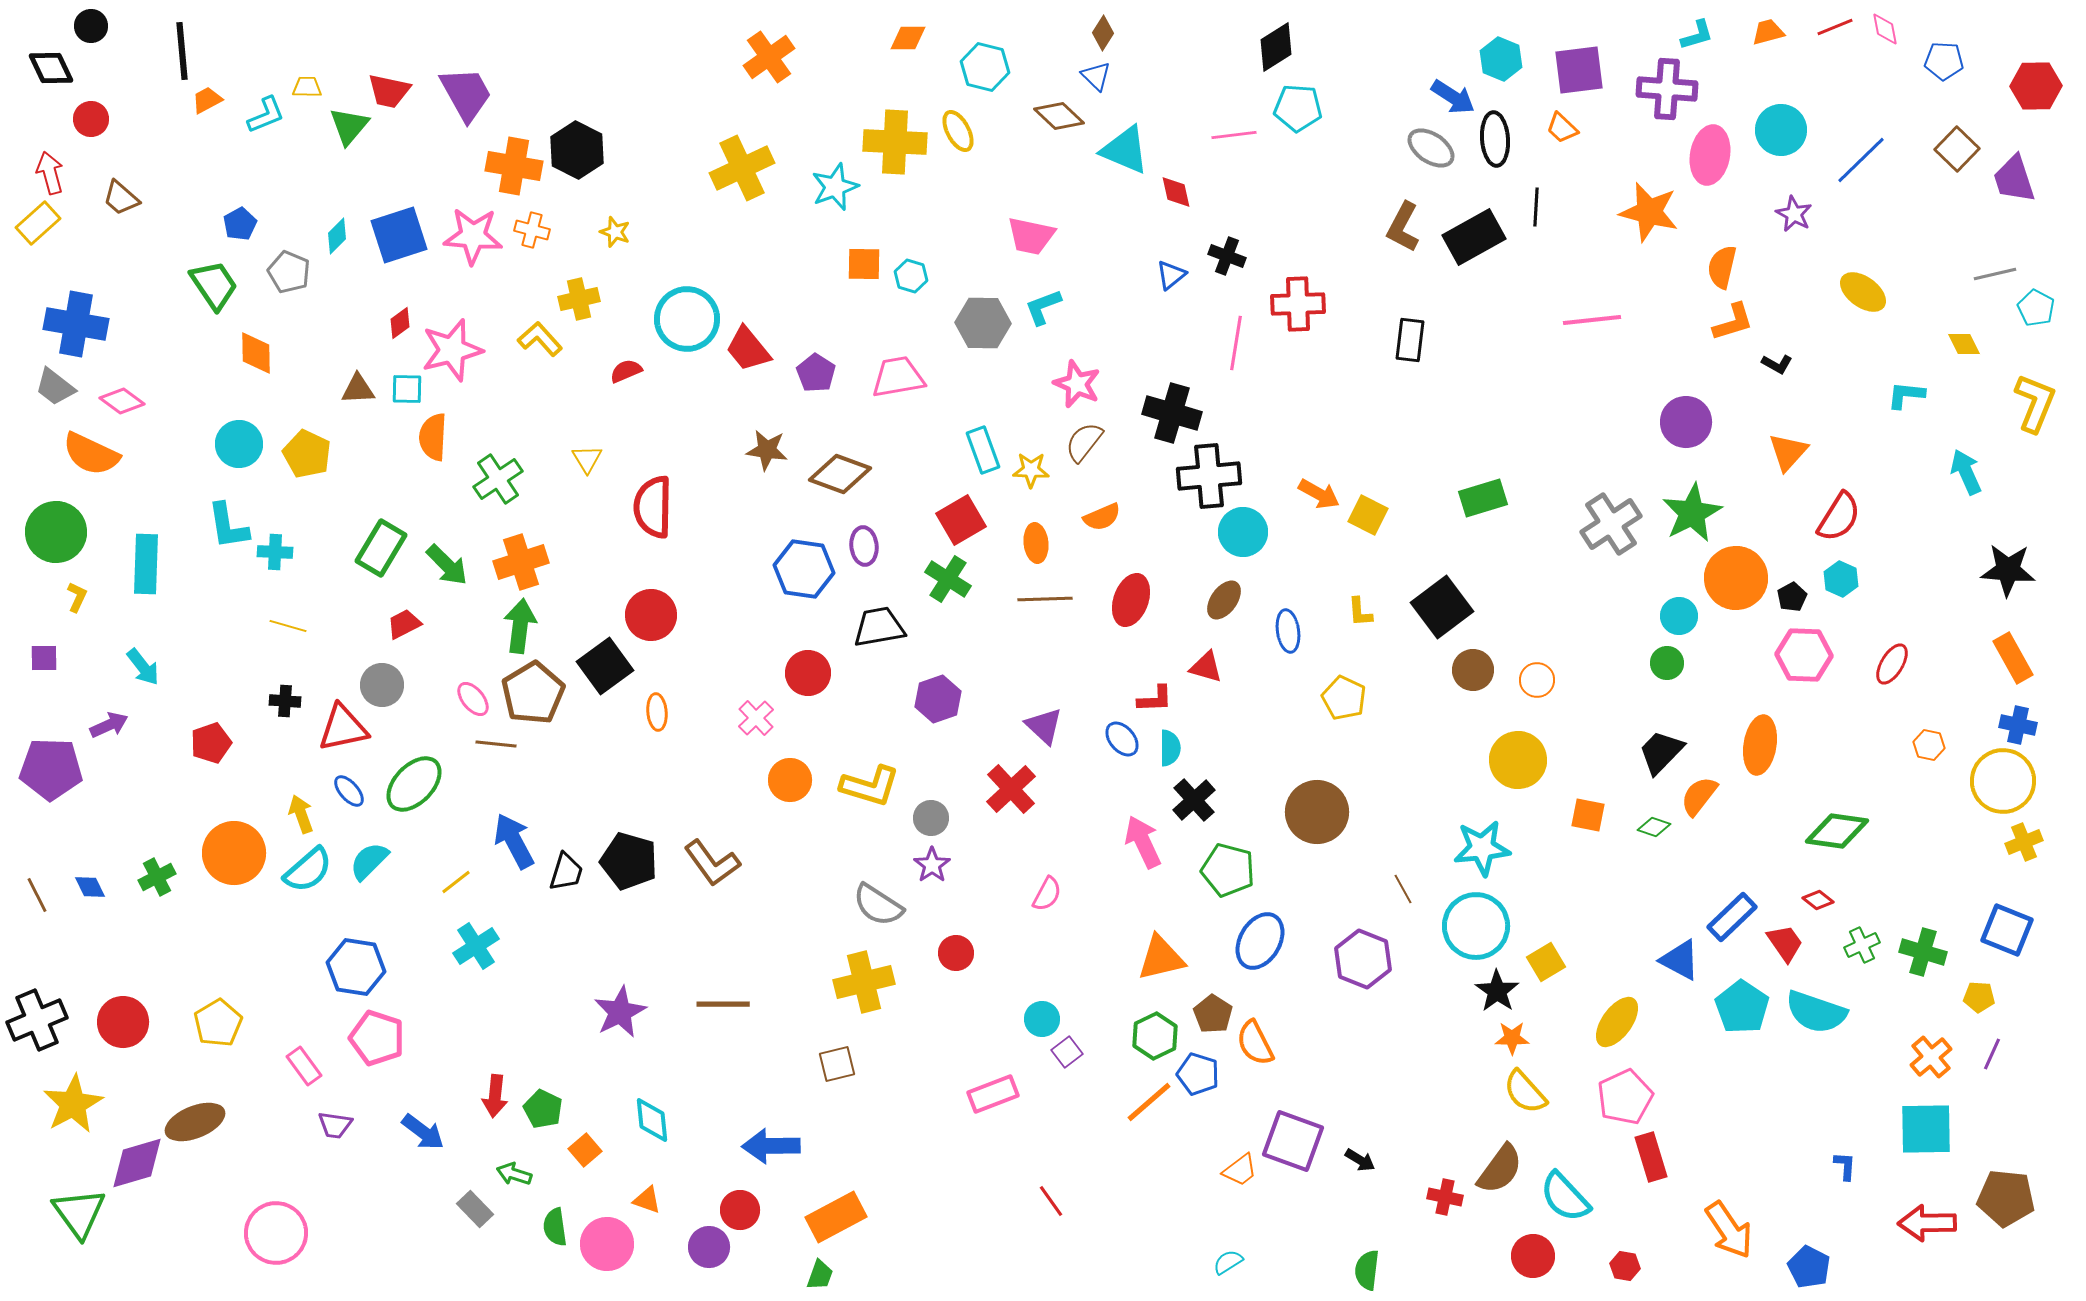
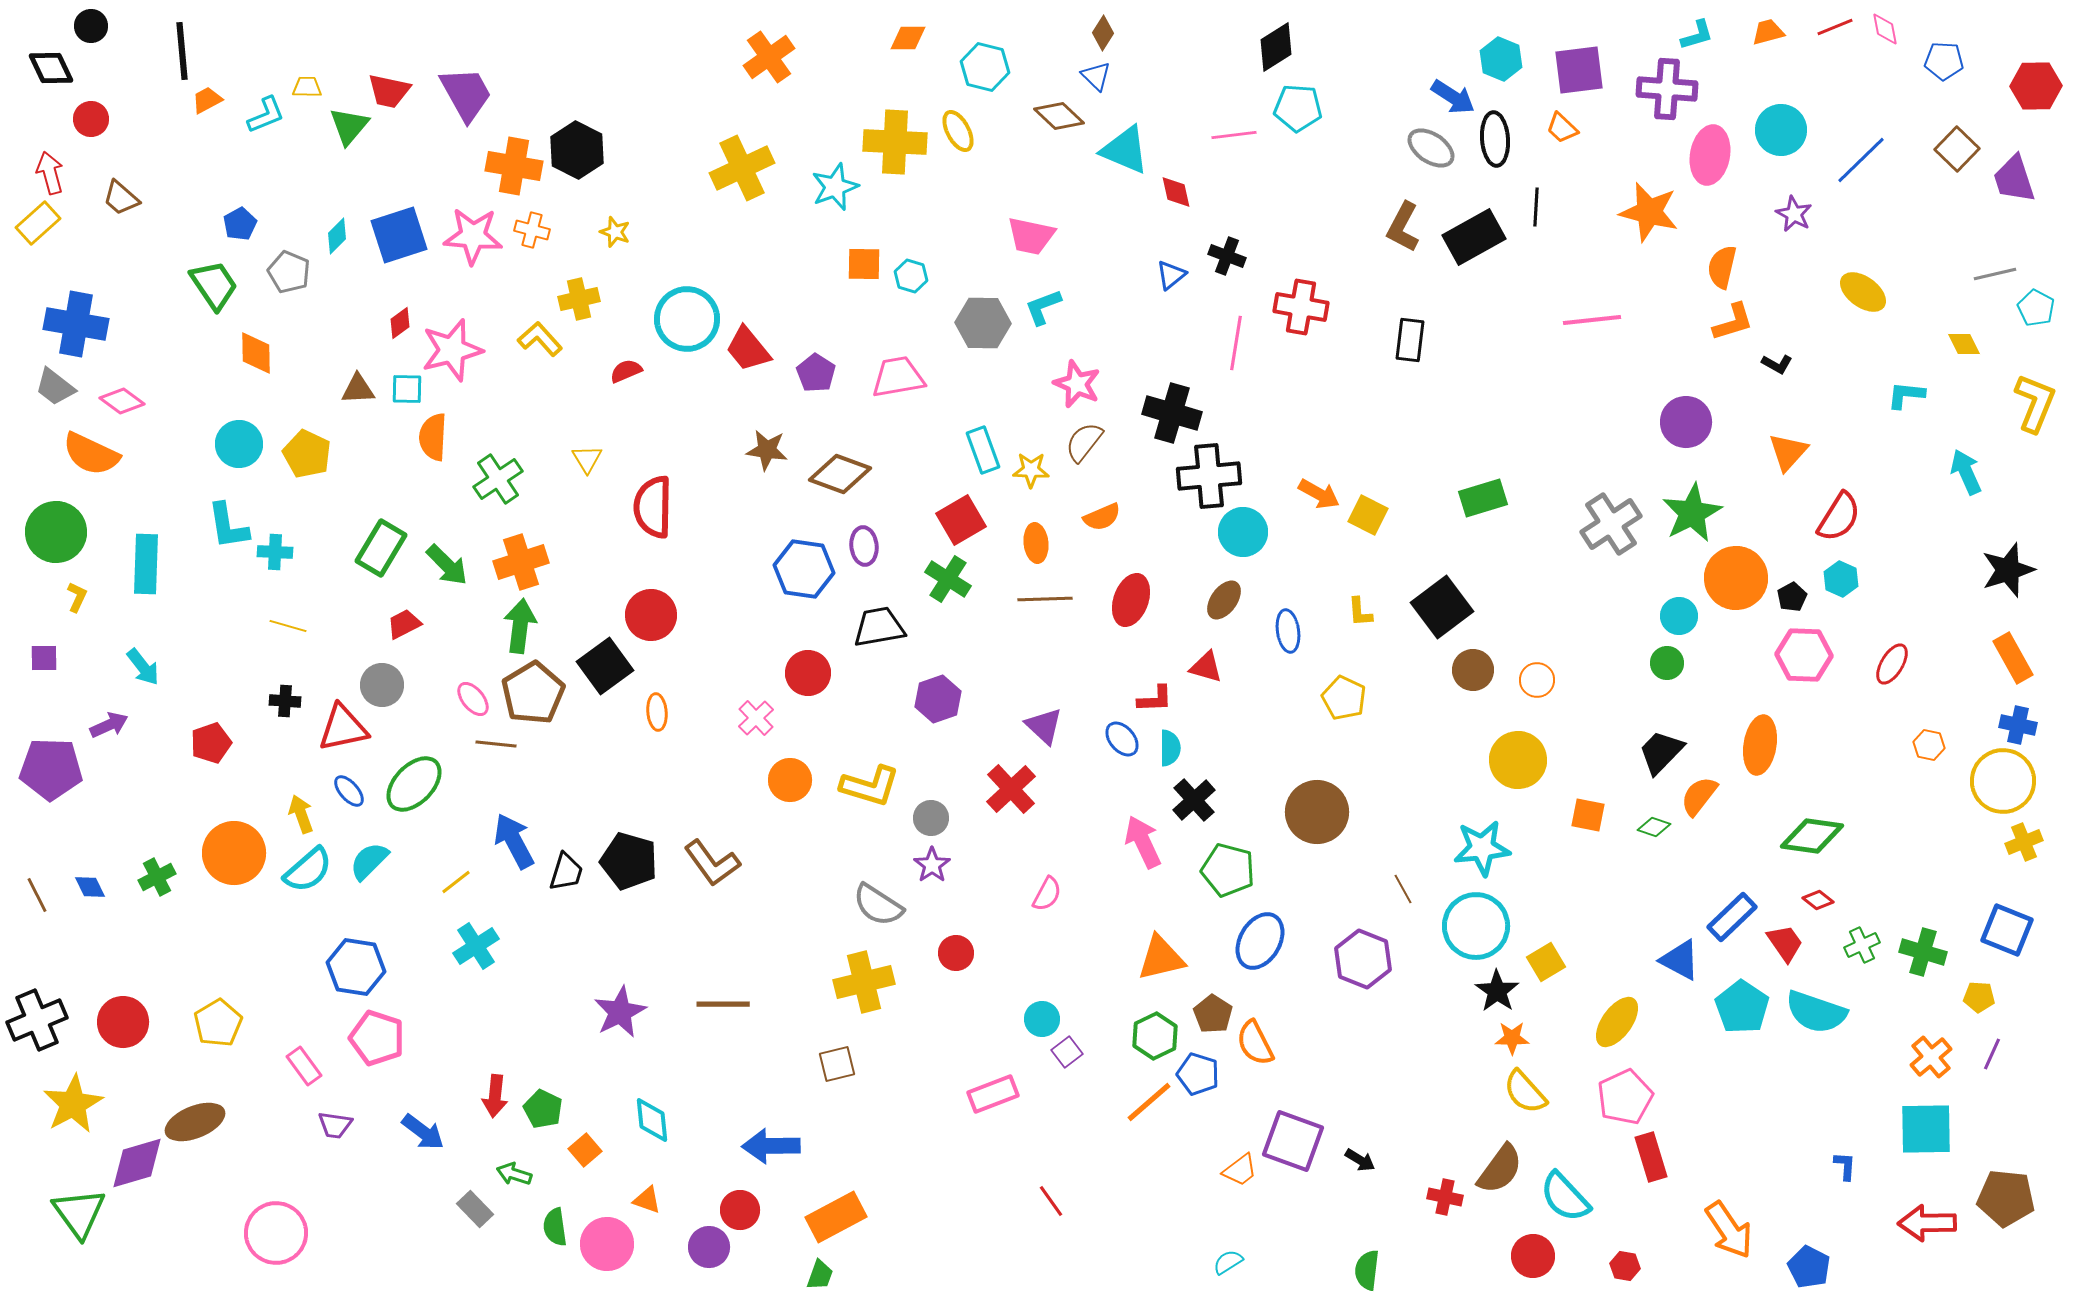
red cross at (1298, 304): moved 3 px right, 3 px down; rotated 12 degrees clockwise
black star at (2008, 570): rotated 22 degrees counterclockwise
green diamond at (1837, 831): moved 25 px left, 5 px down
